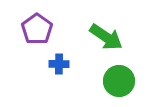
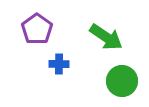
green circle: moved 3 px right
